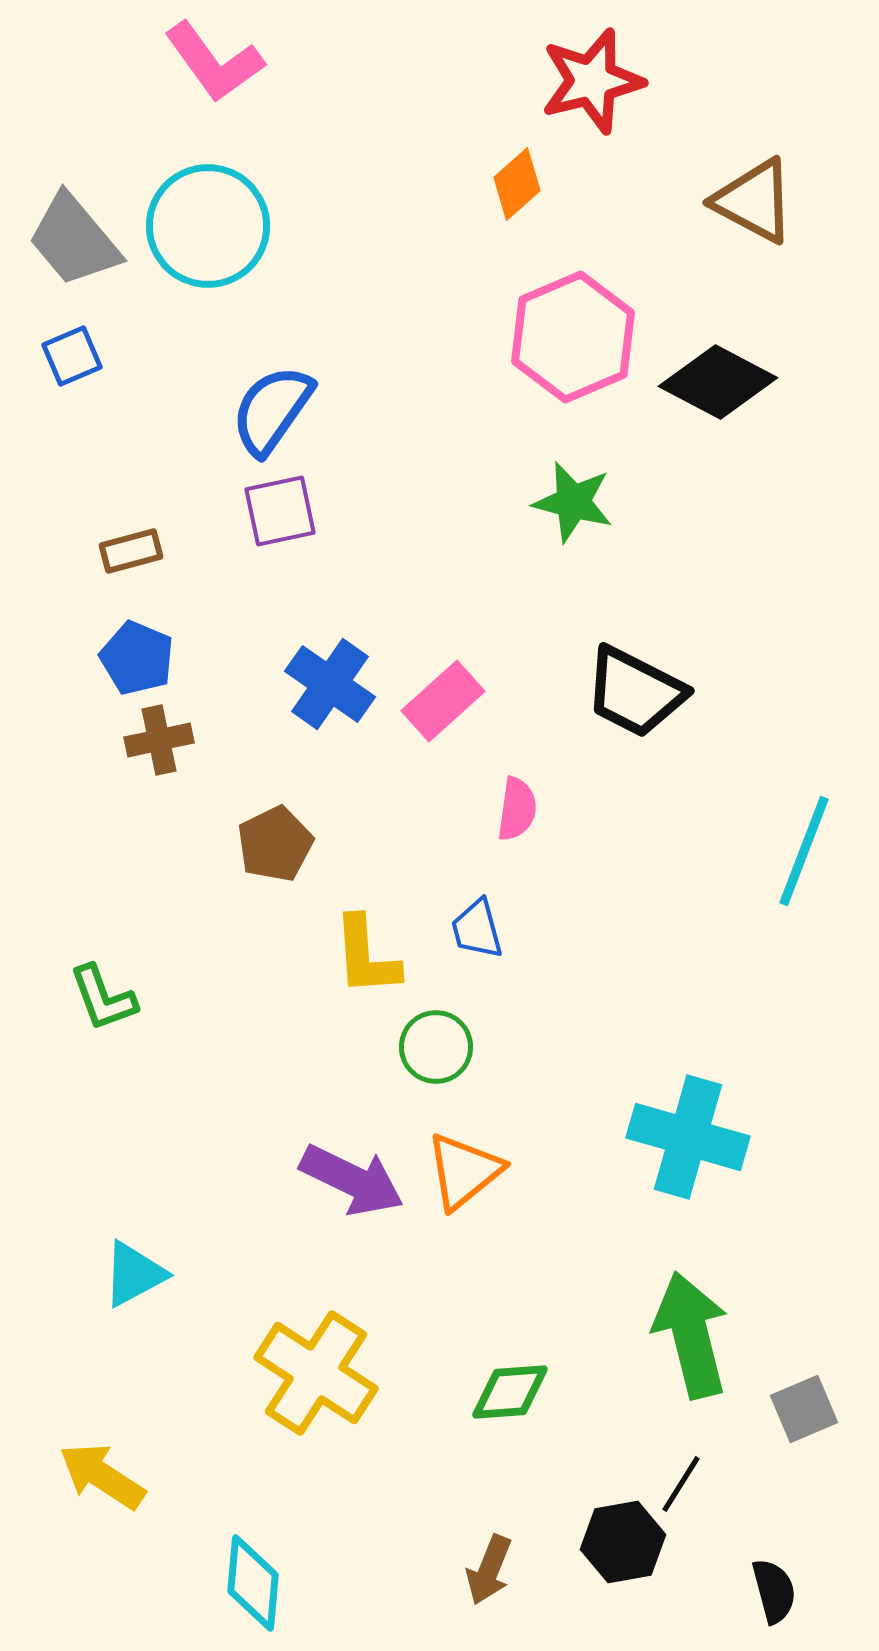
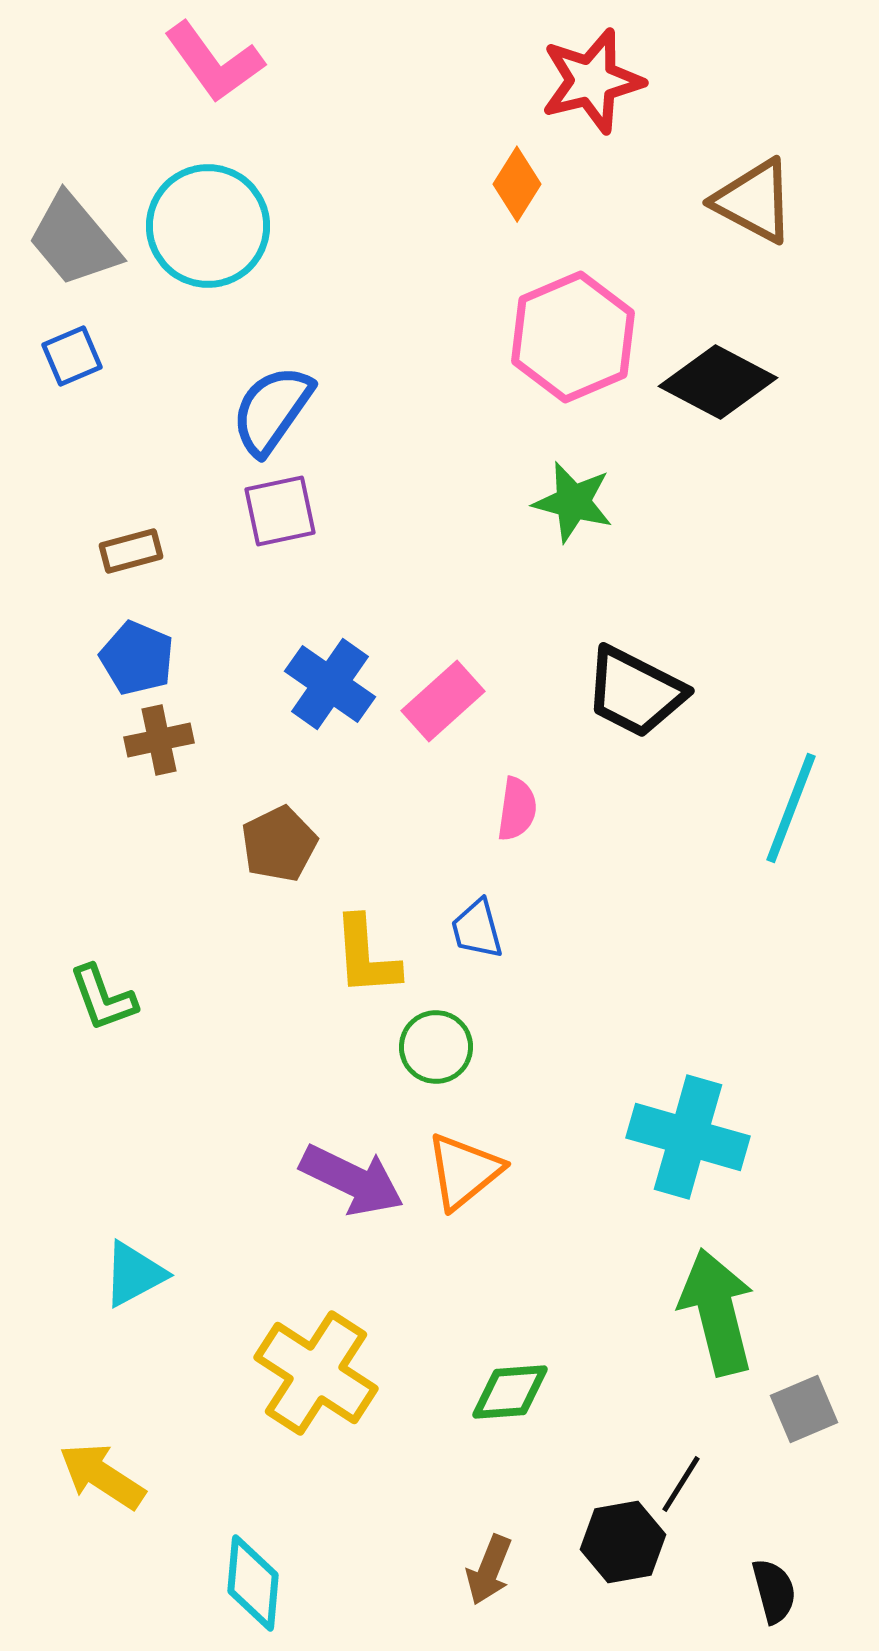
orange diamond: rotated 16 degrees counterclockwise
brown pentagon: moved 4 px right
cyan line: moved 13 px left, 43 px up
green arrow: moved 26 px right, 23 px up
